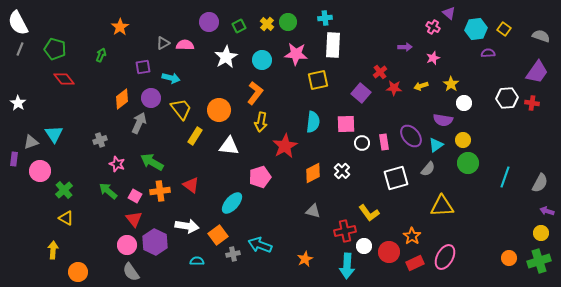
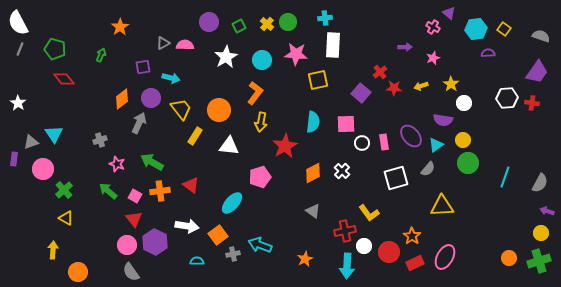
pink circle at (40, 171): moved 3 px right, 2 px up
gray triangle at (313, 211): rotated 21 degrees clockwise
